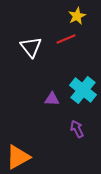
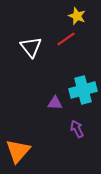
yellow star: rotated 24 degrees counterclockwise
red line: rotated 12 degrees counterclockwise
cyan cross: rotated 36 degrees clockwise
purple triangle: moved 3 px right, 4 px down
orange triangle: moved 6 px up; rotated 20 degrees counterclockwise
